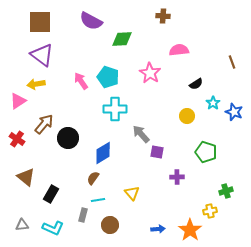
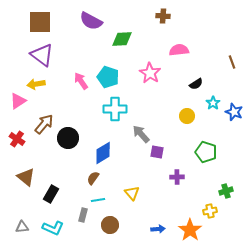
gray triangle: moved 2 px down
